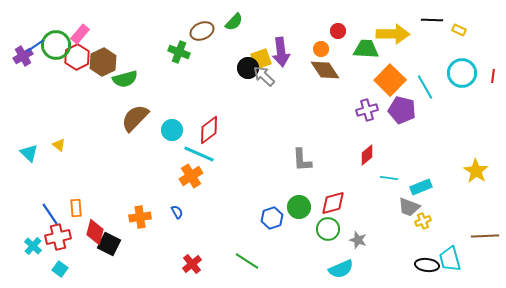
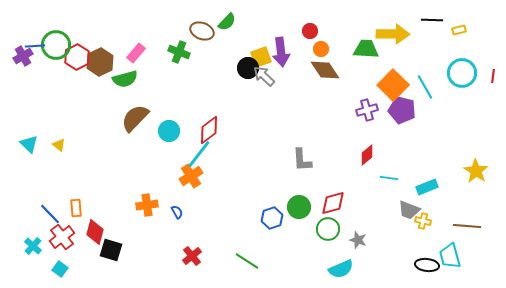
green semicircle at (234, 22): moved 7 px left
yellow rectangle at (459, 30): rotated 40 degrees counterclockwise
brown ellipse at (202, 31): rotated 45 degrees clockwise
red circle at (338, 31): moved 28 px left
pink rectangle at (80, 34): moved 56 px right, 19 px down
blue line at (35, 46): rotated 30 degrees clockwise
yellow square at (261, 59): moved 2 px up
brown hexagon at (103, 62): moved 3 px left
orange square at (390, 80): moved 3 px right, 5 px down
cyan circle at (172, 130): moved 3 px left, 1 px down
cyan triangle at (29, 153): moved 9 px up
cyan line at (199, 154): rotated 76 degrees counterclockwise
cyan rectangle at (421, 187): moved 6 px right
gray trapezoid at (409, 207): moved 3 px down
blue line at (50, 214): rotated 10 degrees counterclockwise
orange cross at (140, 217): moved 7 px right, 12 px up
yellow cross at (423, 221): rotated 35 degrees clockwise
brown line at (485, 236): moved 18 px left, 10 px up; rotated 8 degrees clockwise
red cross at (58, 237): moved 4 px right; rotated 25 degrees counterclockwise
black square at (109, 244): moved 2 px right, 6 px down; rotated 10 degrees counterclockwise
cyan trapezoid at (450, 259): moved 3 px up
red cross at (192, 264): moved 8 px up
